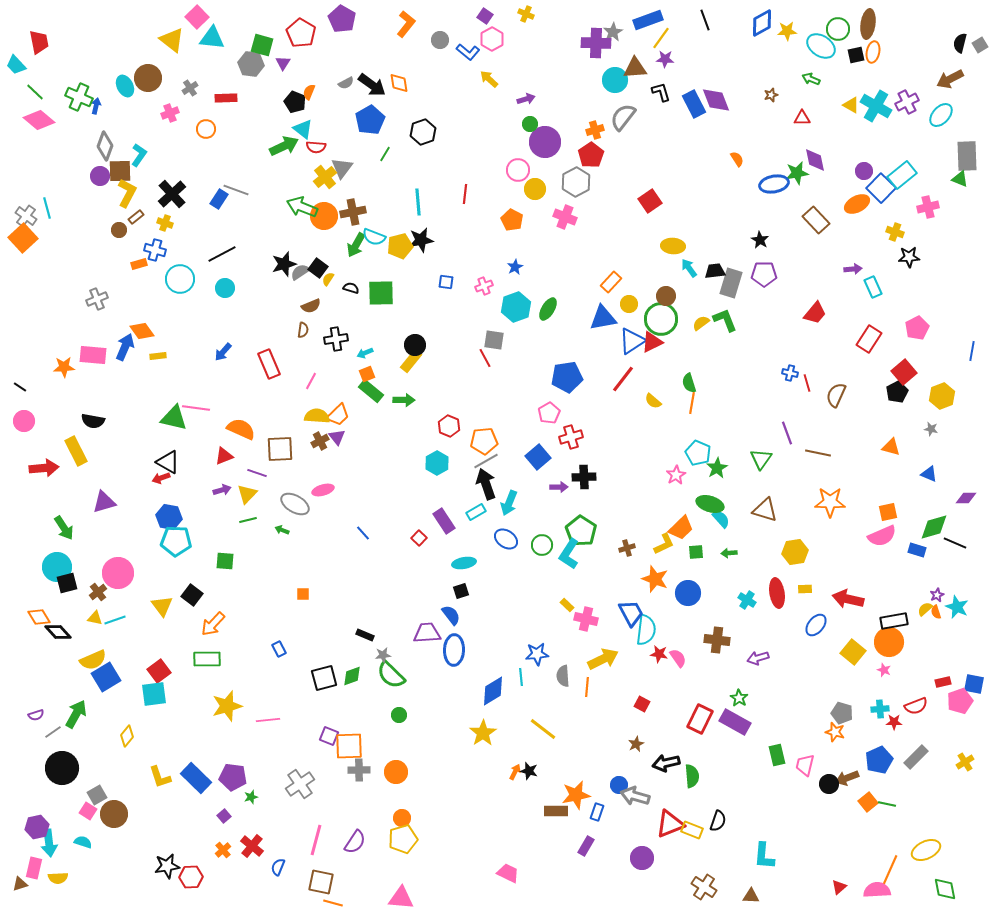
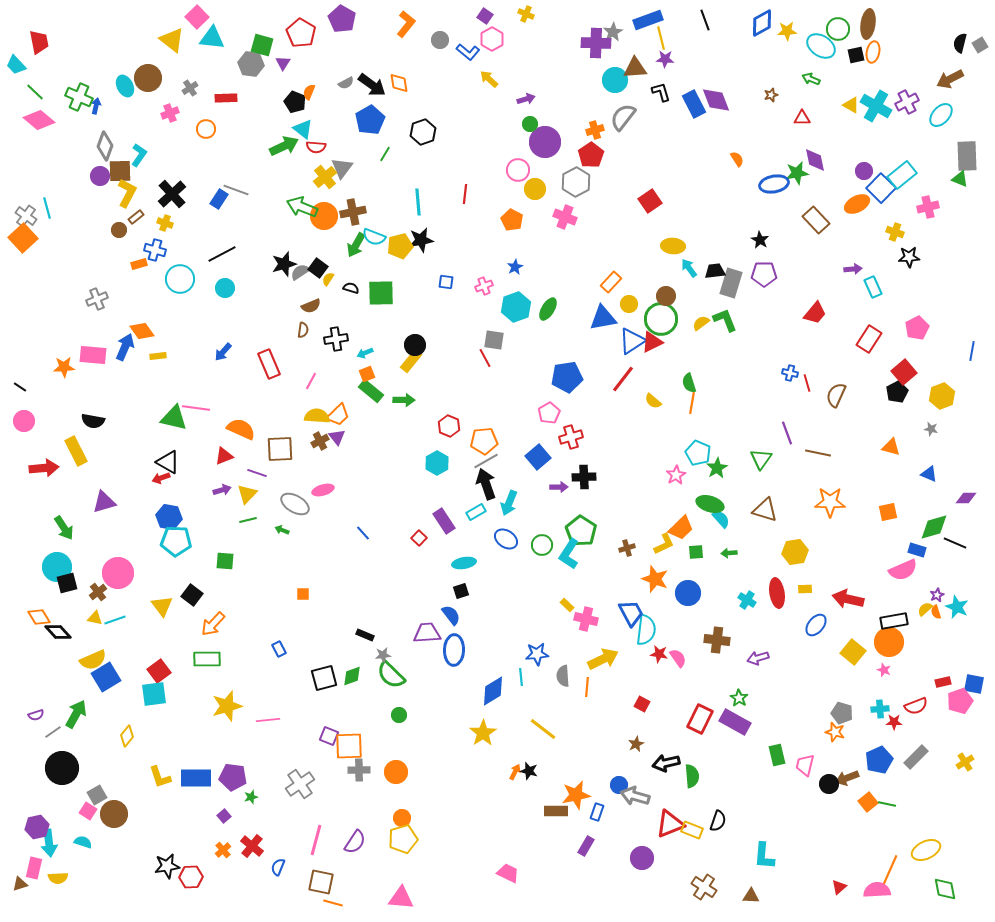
yellow line at (661, 38): rotated 50 degrees counterclockwise
pink semicircle at (882, 536): moved 21 px right, 34 px down
blue rectangle at (196, 778): rotated 44 degrees counterclockwise
